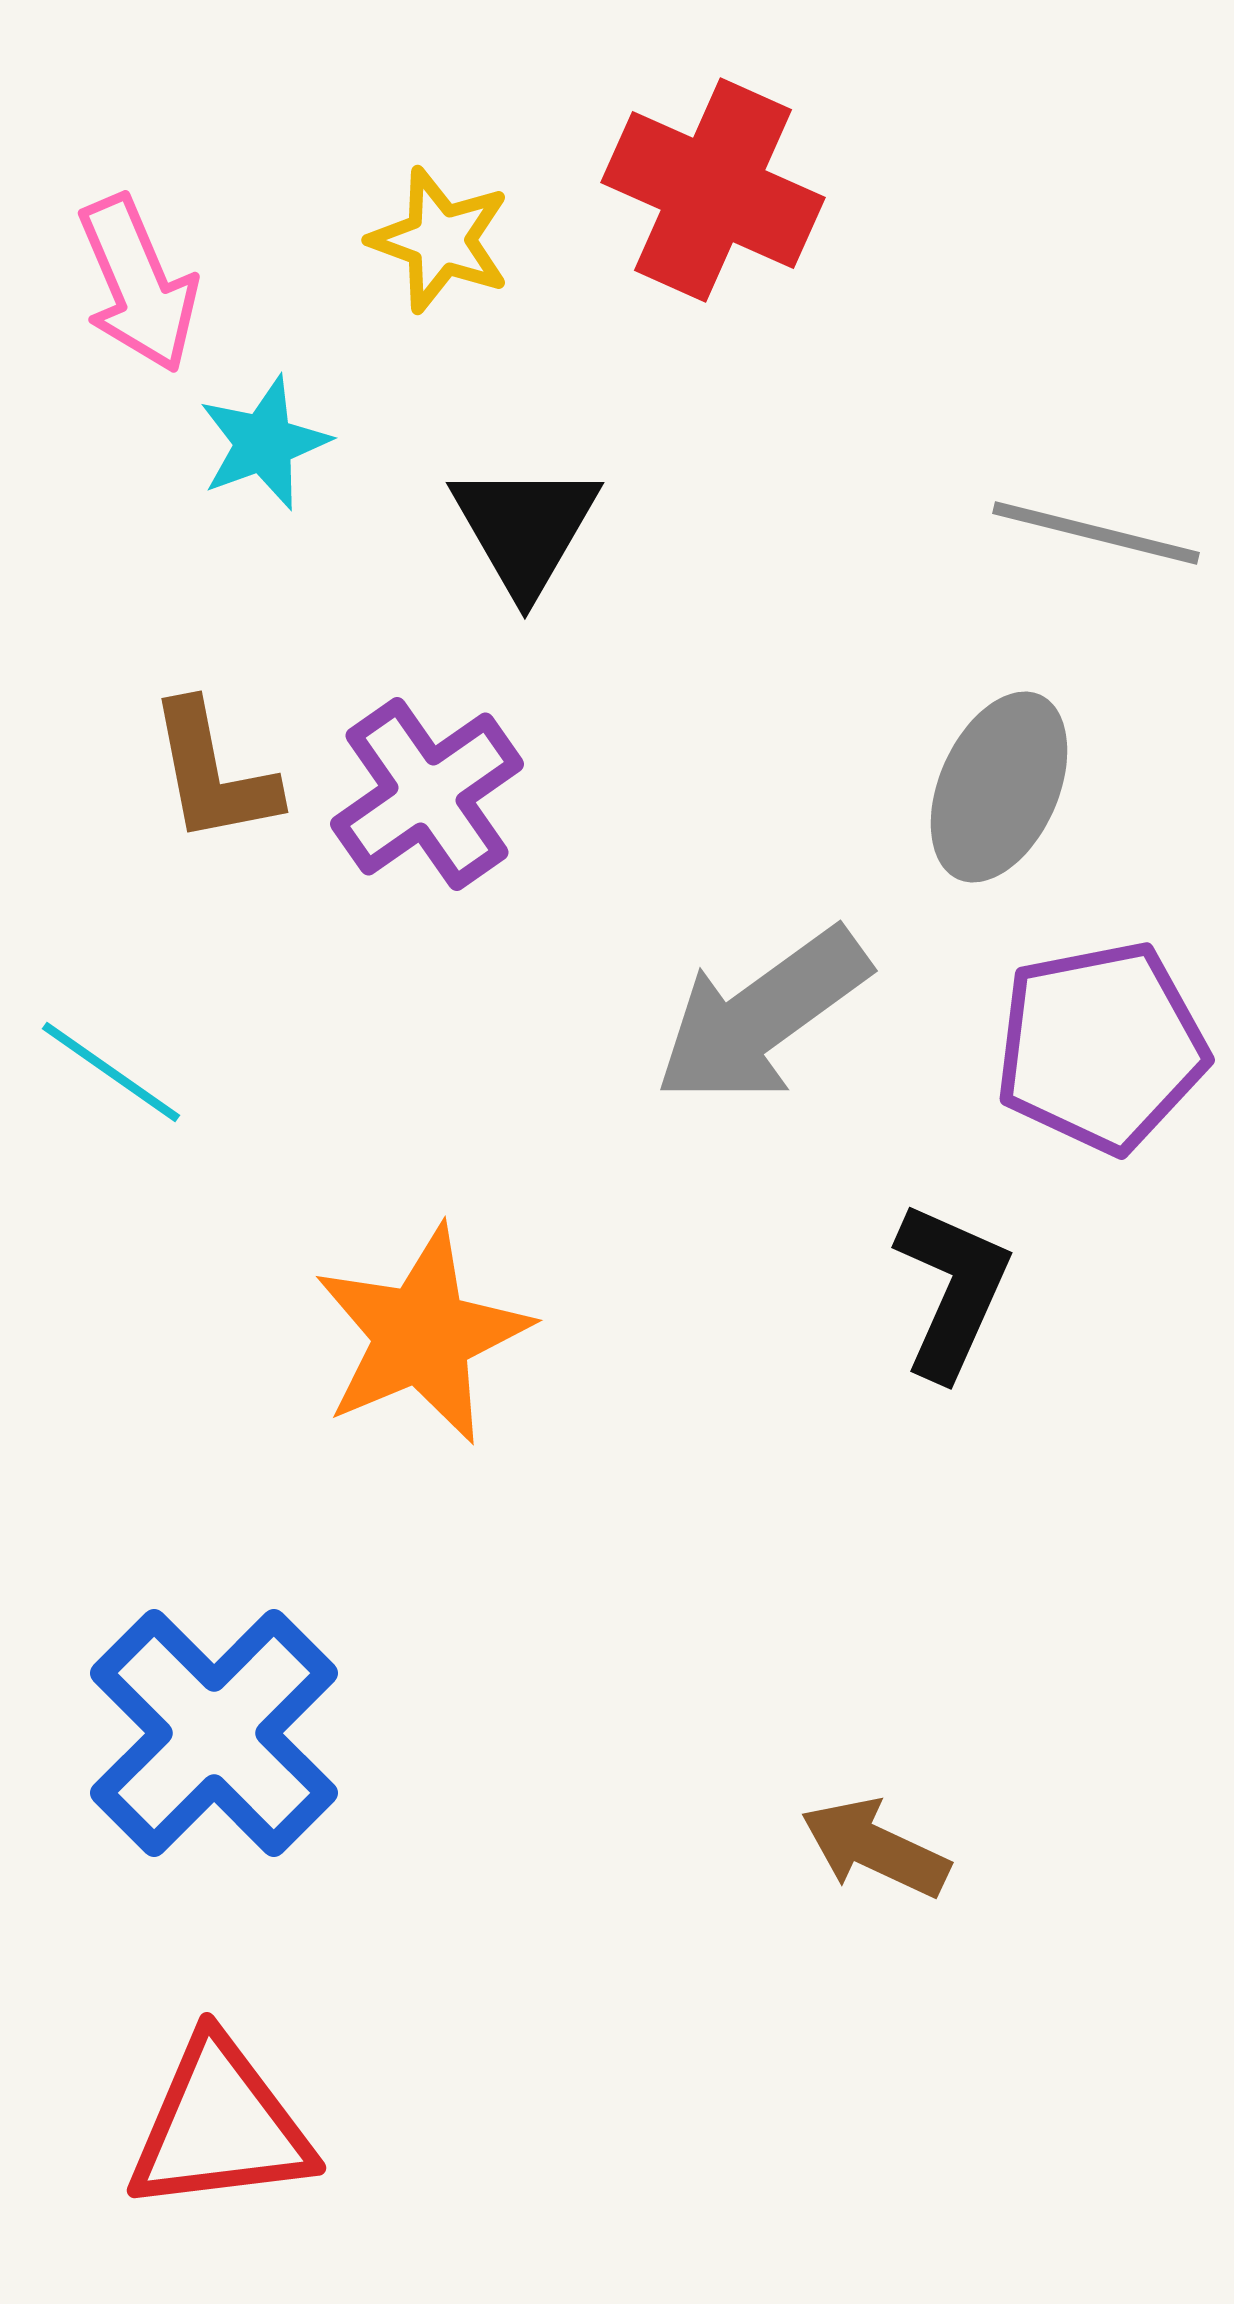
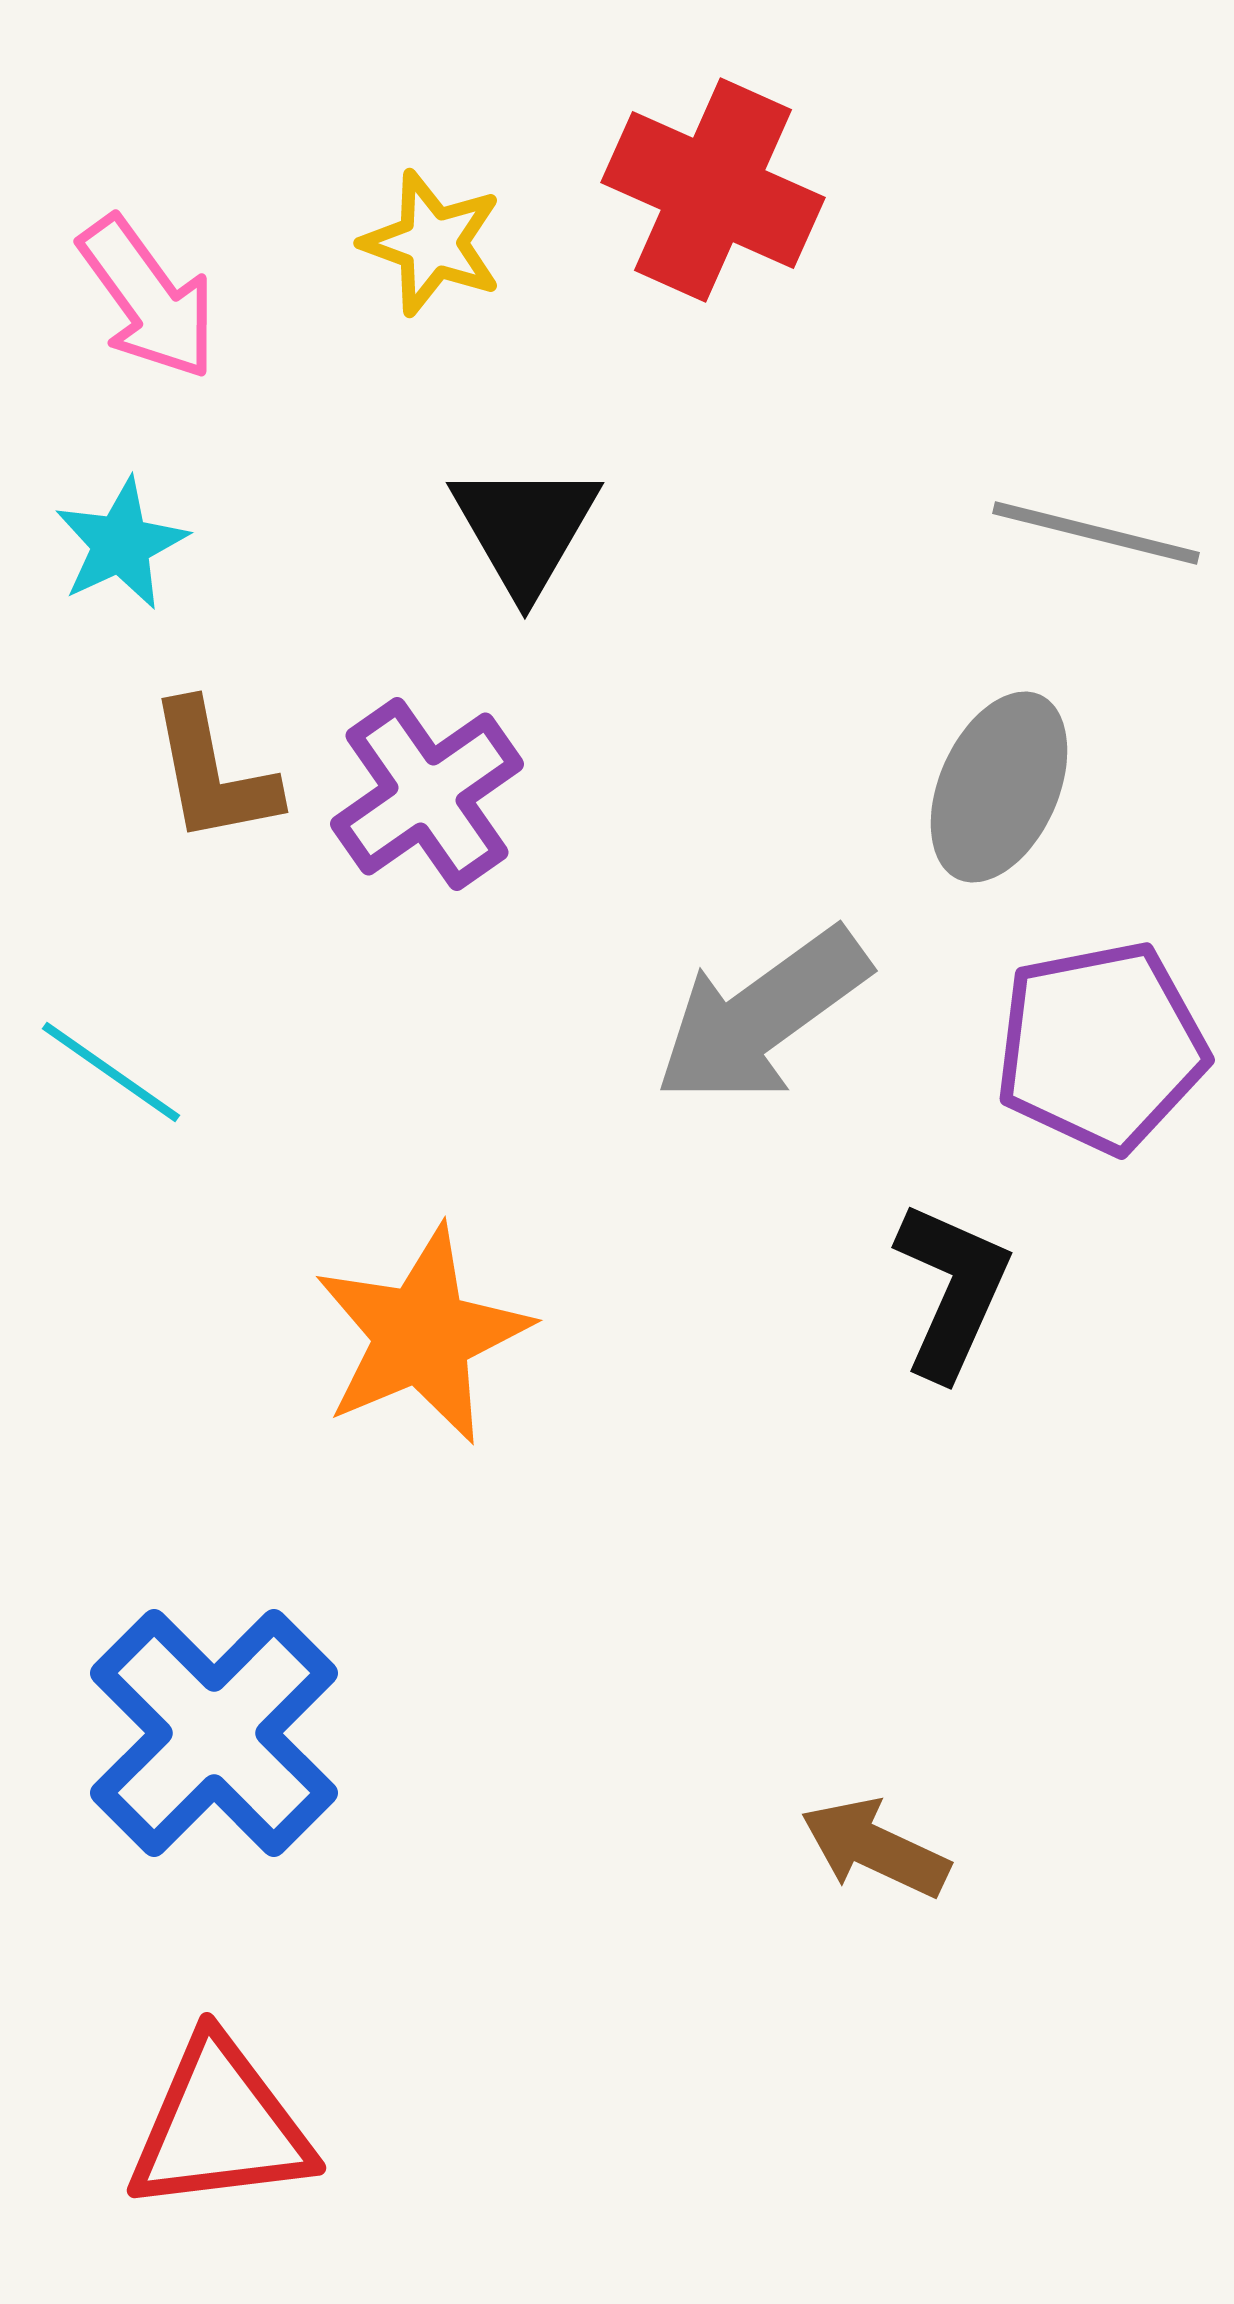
yellow star: moved 8 px left, 3 px down
pink arrow: moved 10 px right, 14 px down; rotated 13 degrees counterclockwise
cyan star: moved 143 px left, 101 px down; rotated 5 degrees counterclockwise
